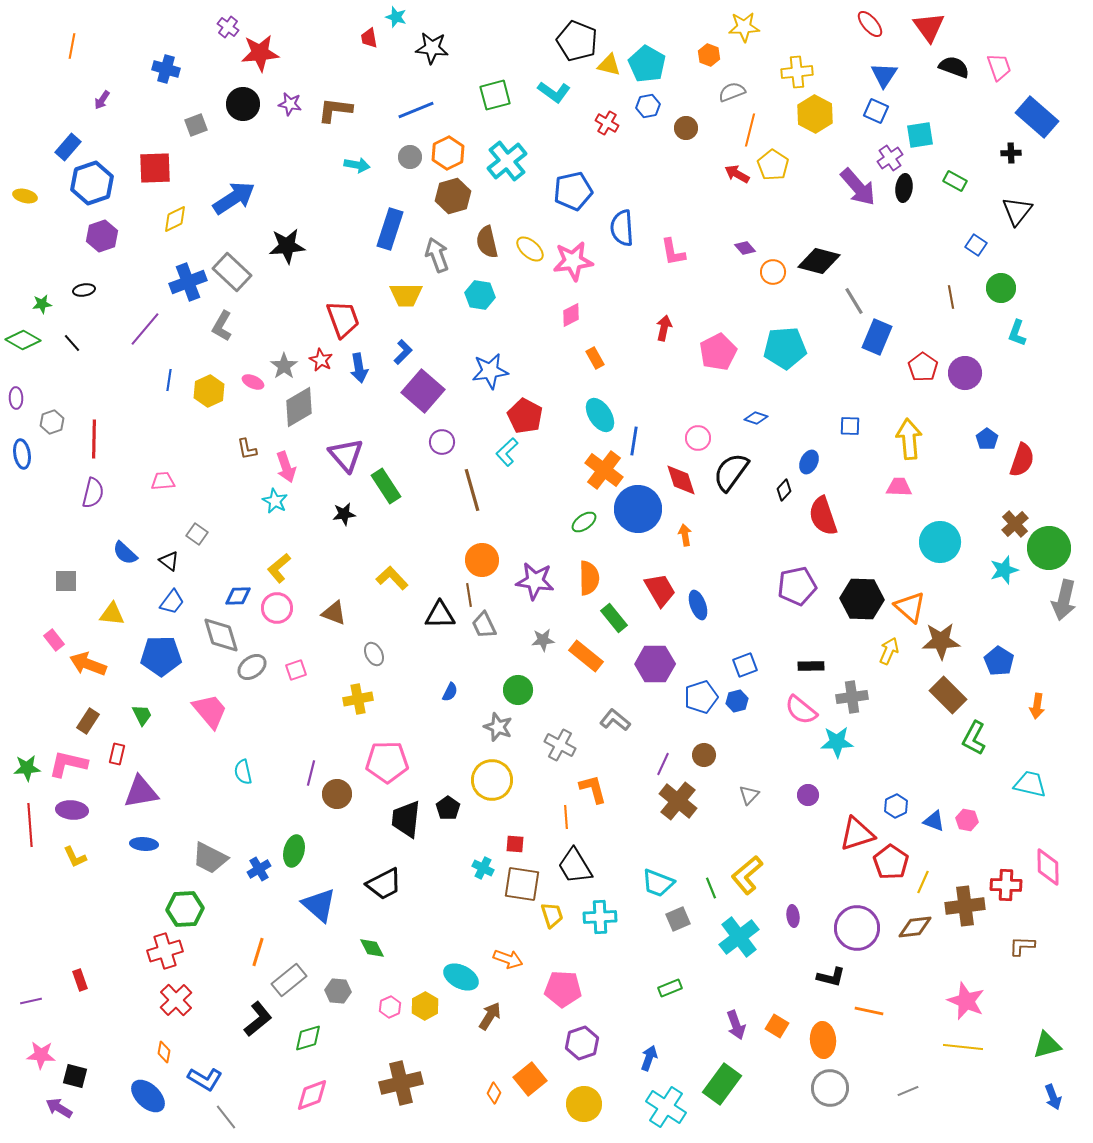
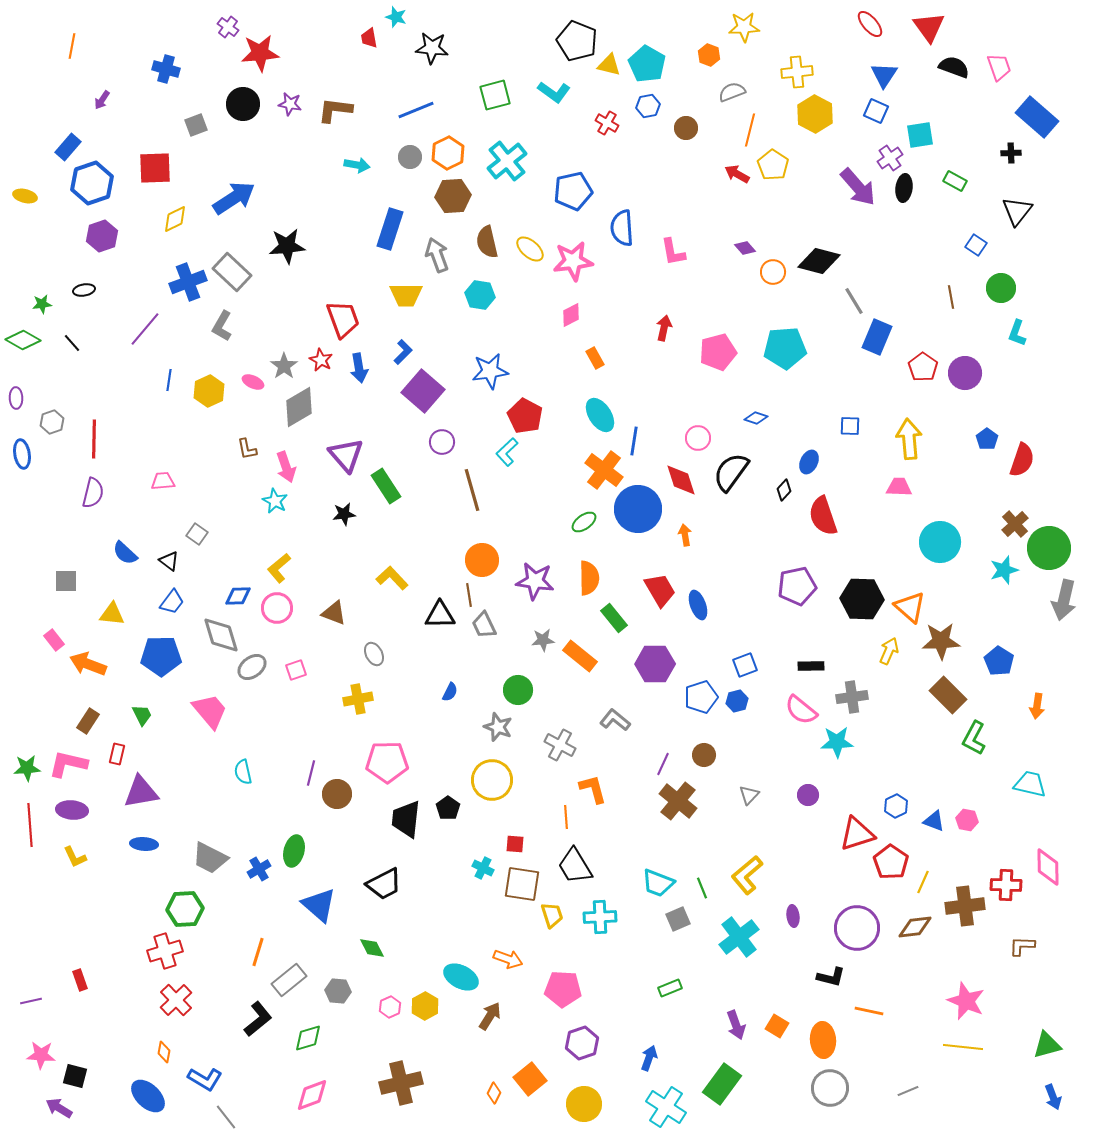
brown hexagon at (453, 196): rotated 12 degrees clockwise
pink pentagon at (718, 352): rotated 12 degrees clockwise
orange rectangle at (586, 656): moved 6 px left
green line at (711, 888): moved 9 px left
